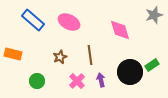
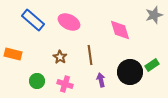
brown star: rotated 16 degrees counterclockwise
pink cross: moved 12 px left, 3 px down; rotated 28 degrees counterclockwise
